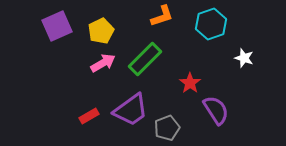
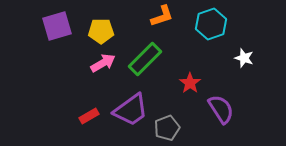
purple square: rotated 8 degrees clockwise
yellow pentagon: rotated 25 degrees clockwise
purple semicircle: moved 5 px right, 1 px up
